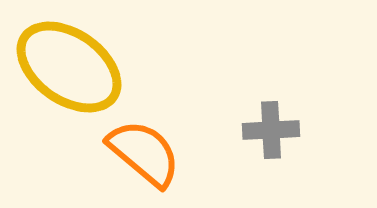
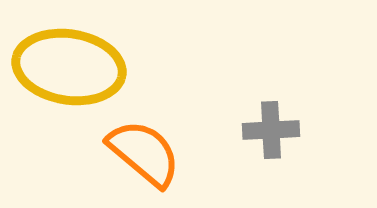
yellow ellipse: rotated 26 degrees counterclockwise
